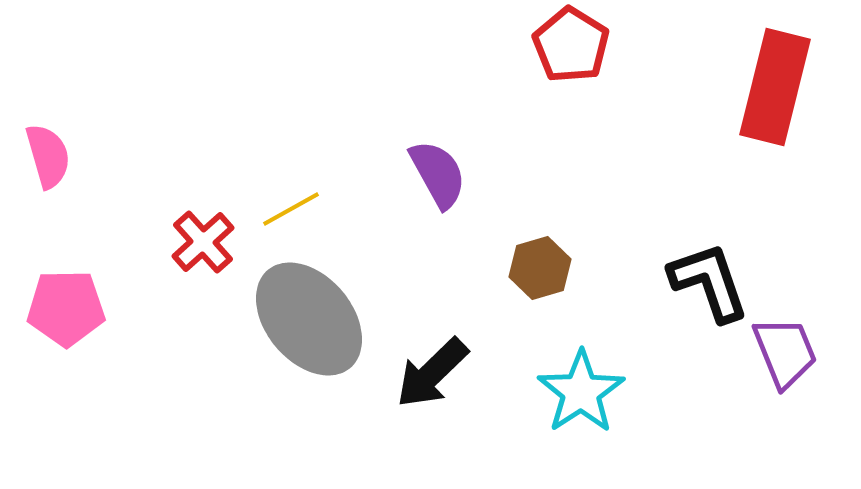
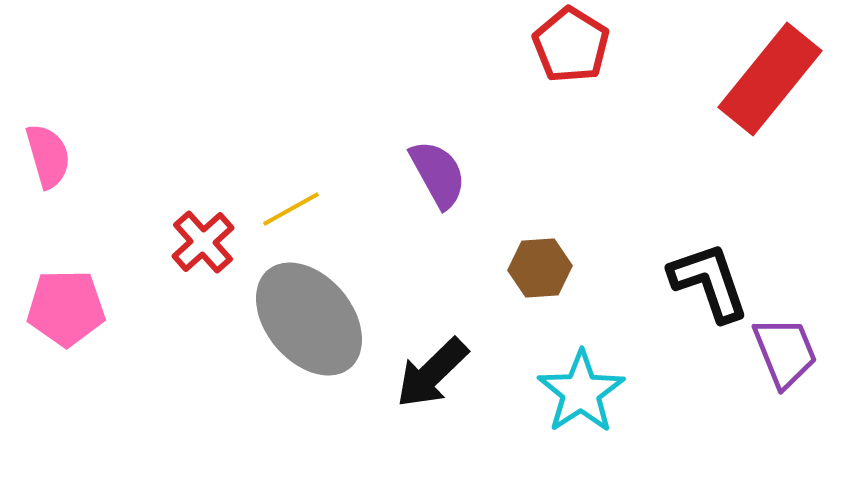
red rectangle: moved 5 px left, 8 px up; rotated 25 degrees clockwise
brown hexagon: rotated 12 degrees clockwise
